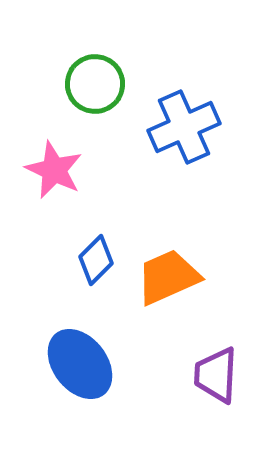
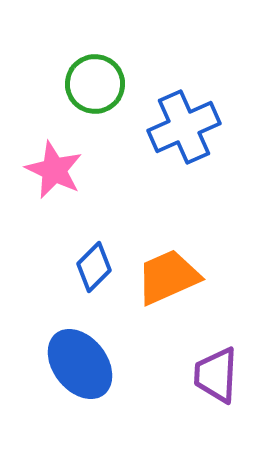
blue diamond: moved 2 px left, 7 px down
